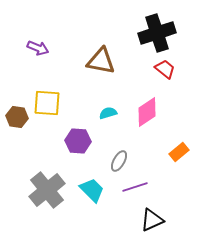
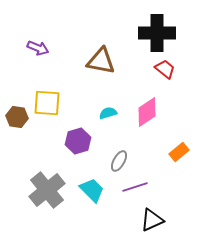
black cross: rotated 18 degrees clockwise
purple hexagon: rotated 20 degrees counterclockwise
